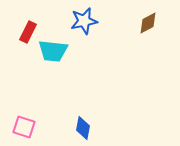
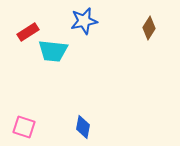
brown diamond: moved 1 px right, 5 px down; rotated 30 degrees counterclockwise
red rectangle: rotated 30 degrees clockwise
blue diamond: moved 1 px up
